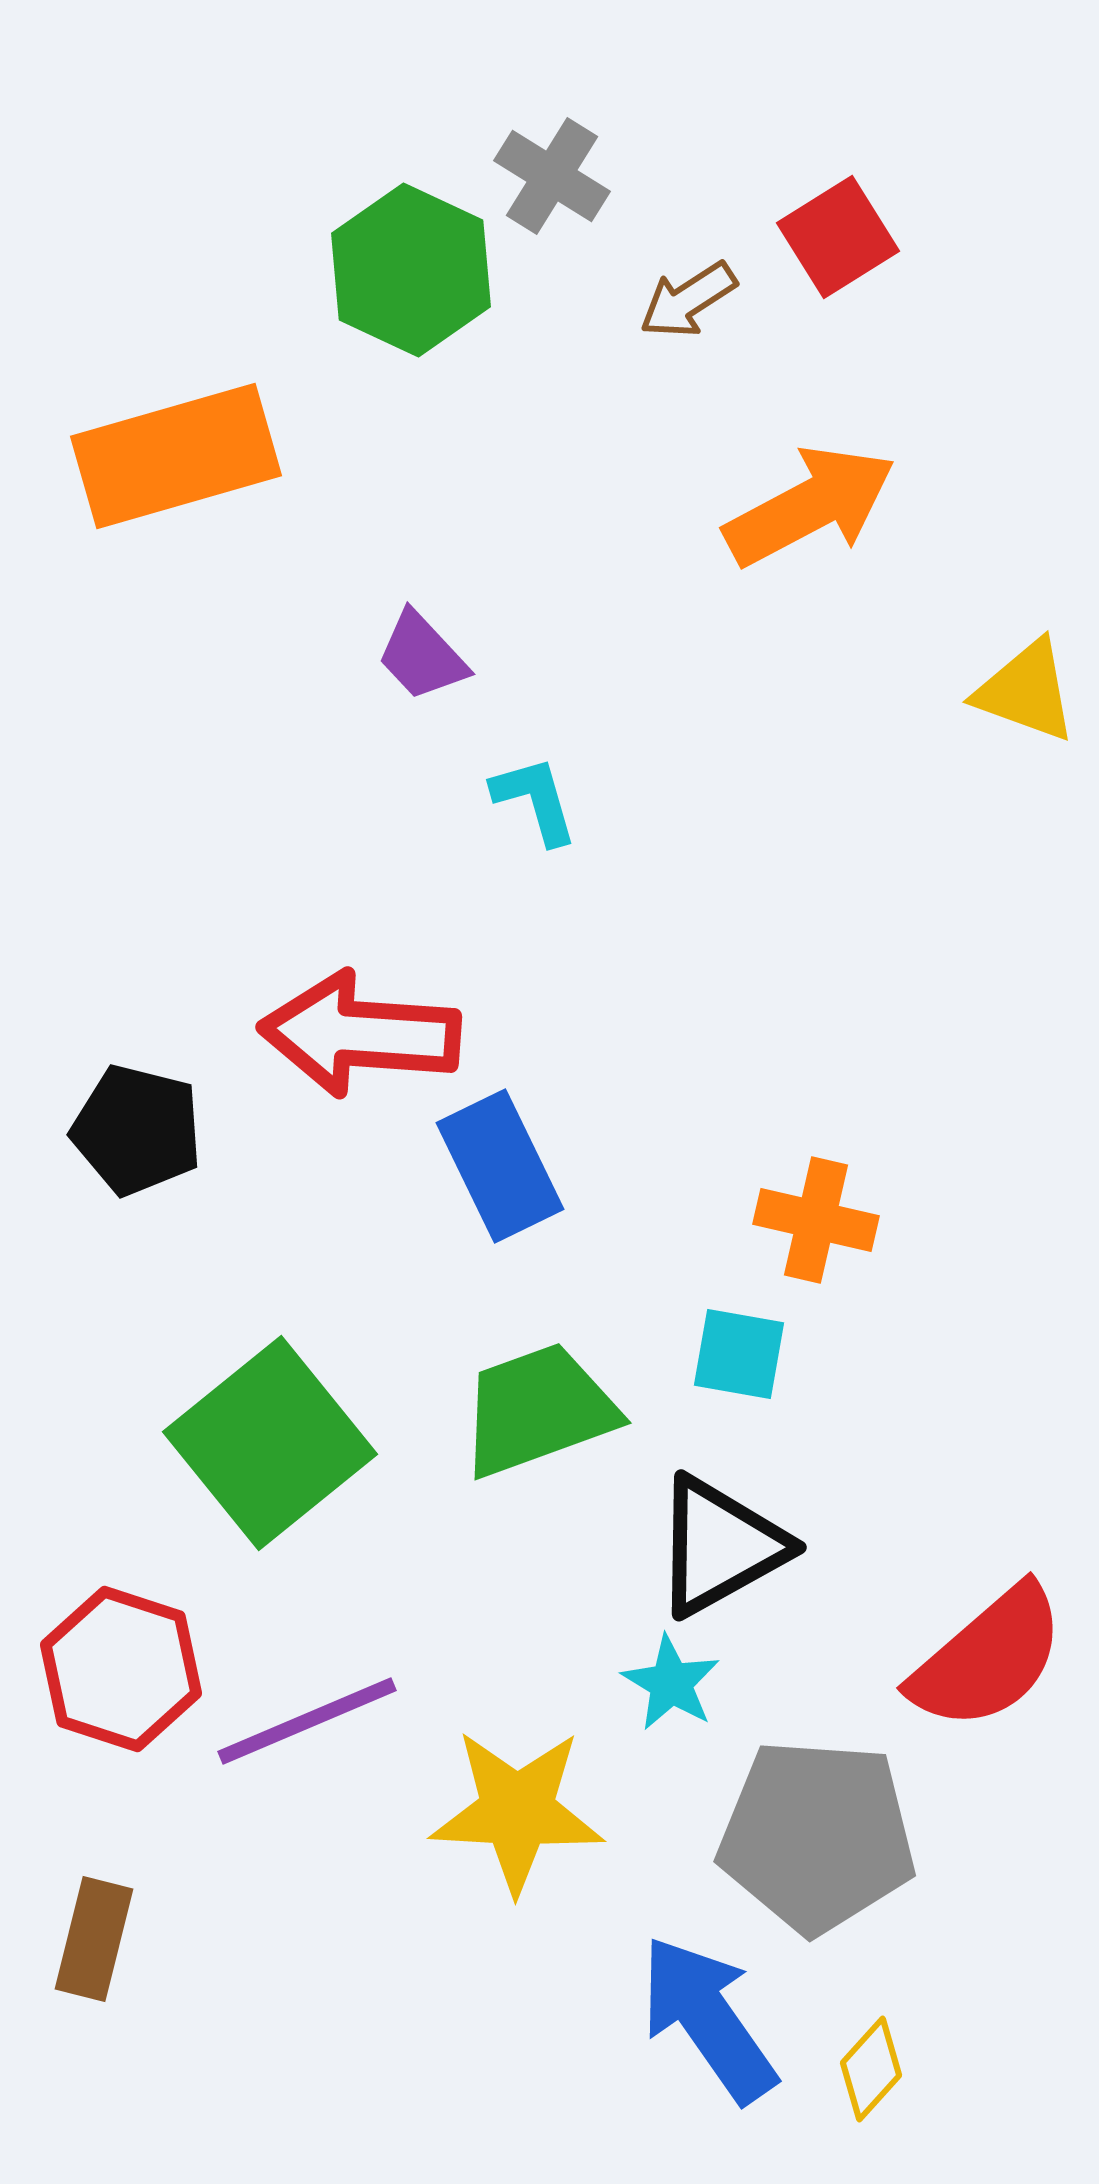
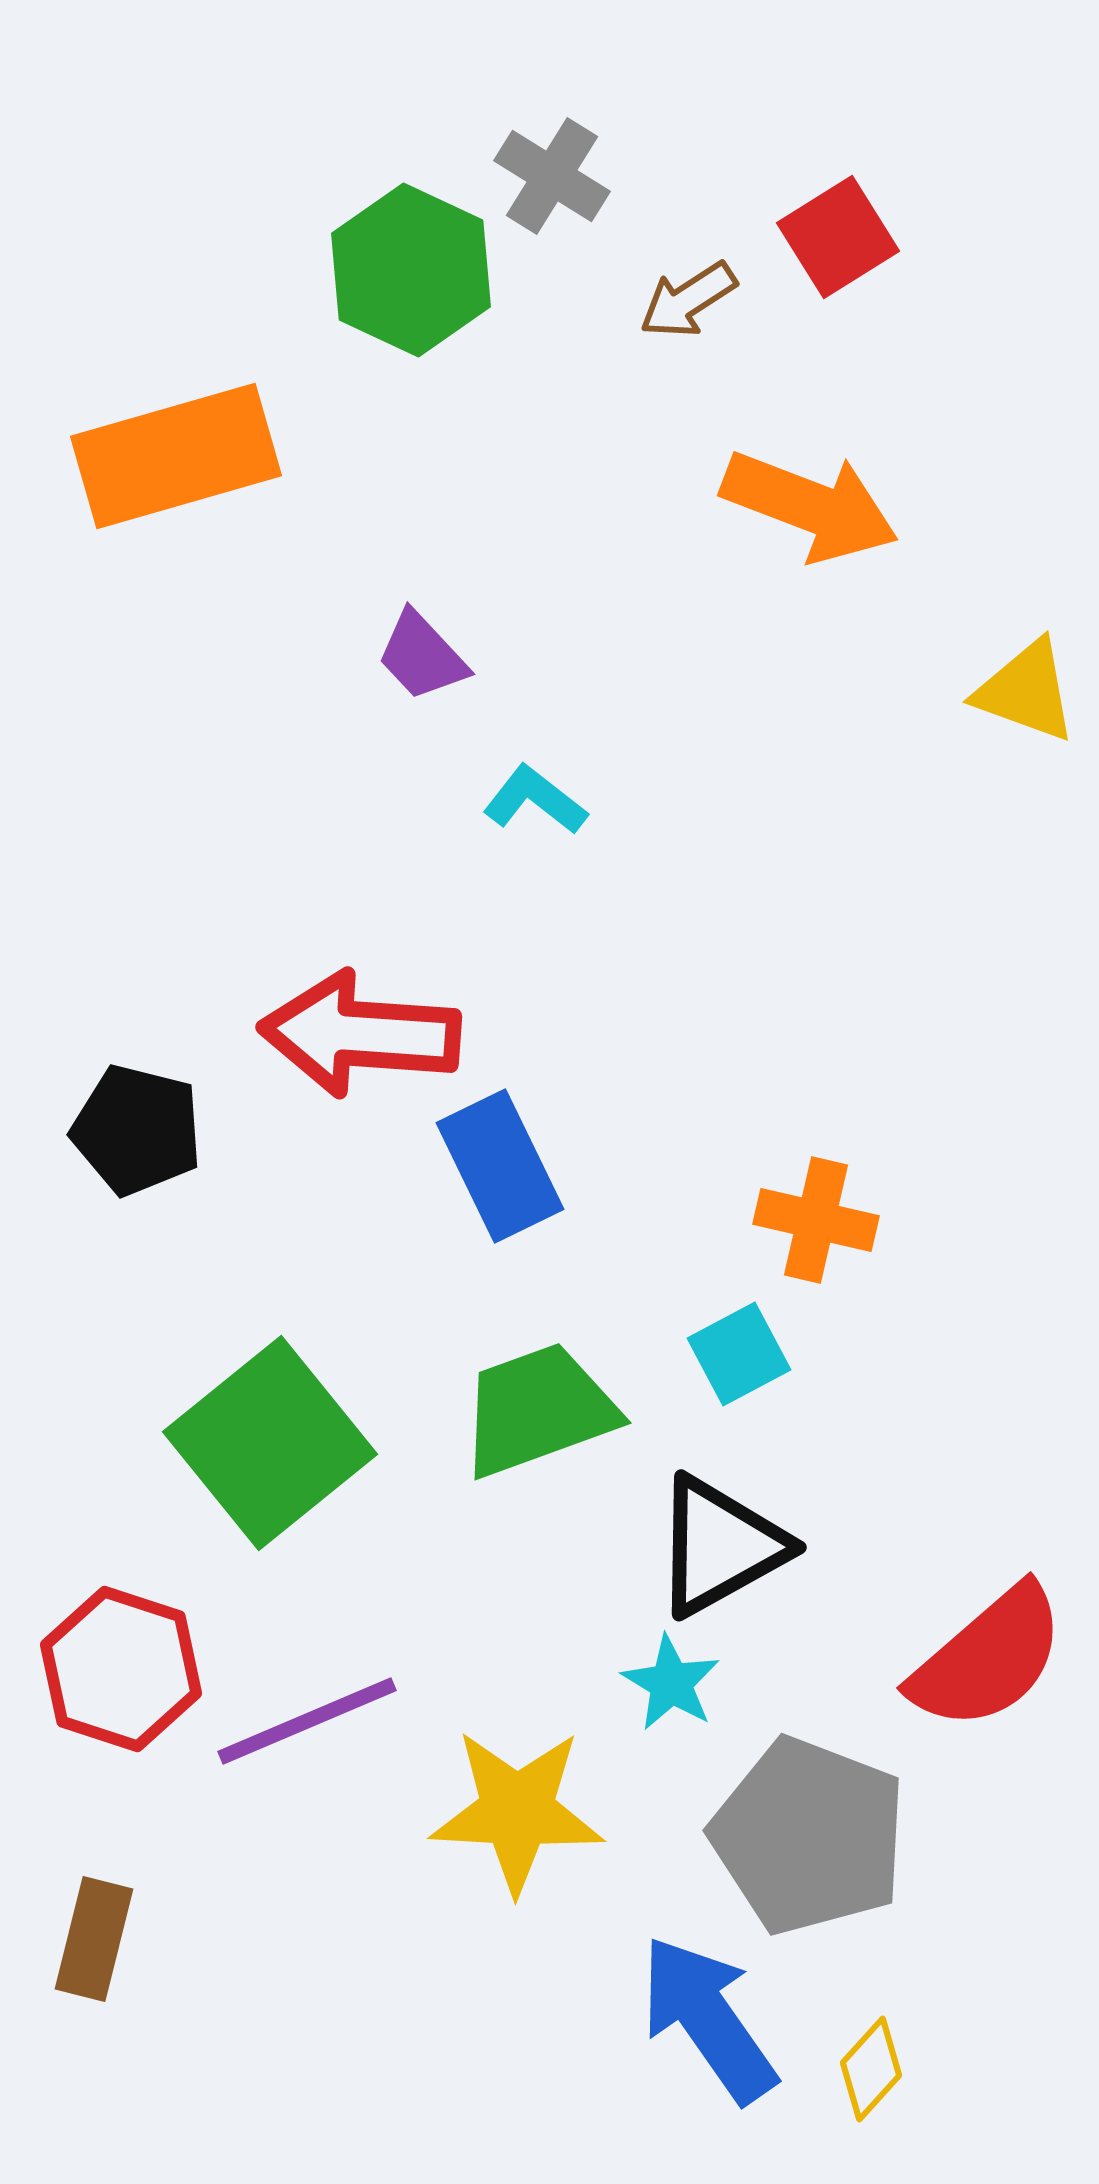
orange arrow: rotated 49 degrees clockwise
cyan L-shape: rotated 36 degrees counterclockwise
cyan square: rotated 38 degrees counterclockwise
gray pentagon: moved 8 px left; rotated 17 degrees clockwise
